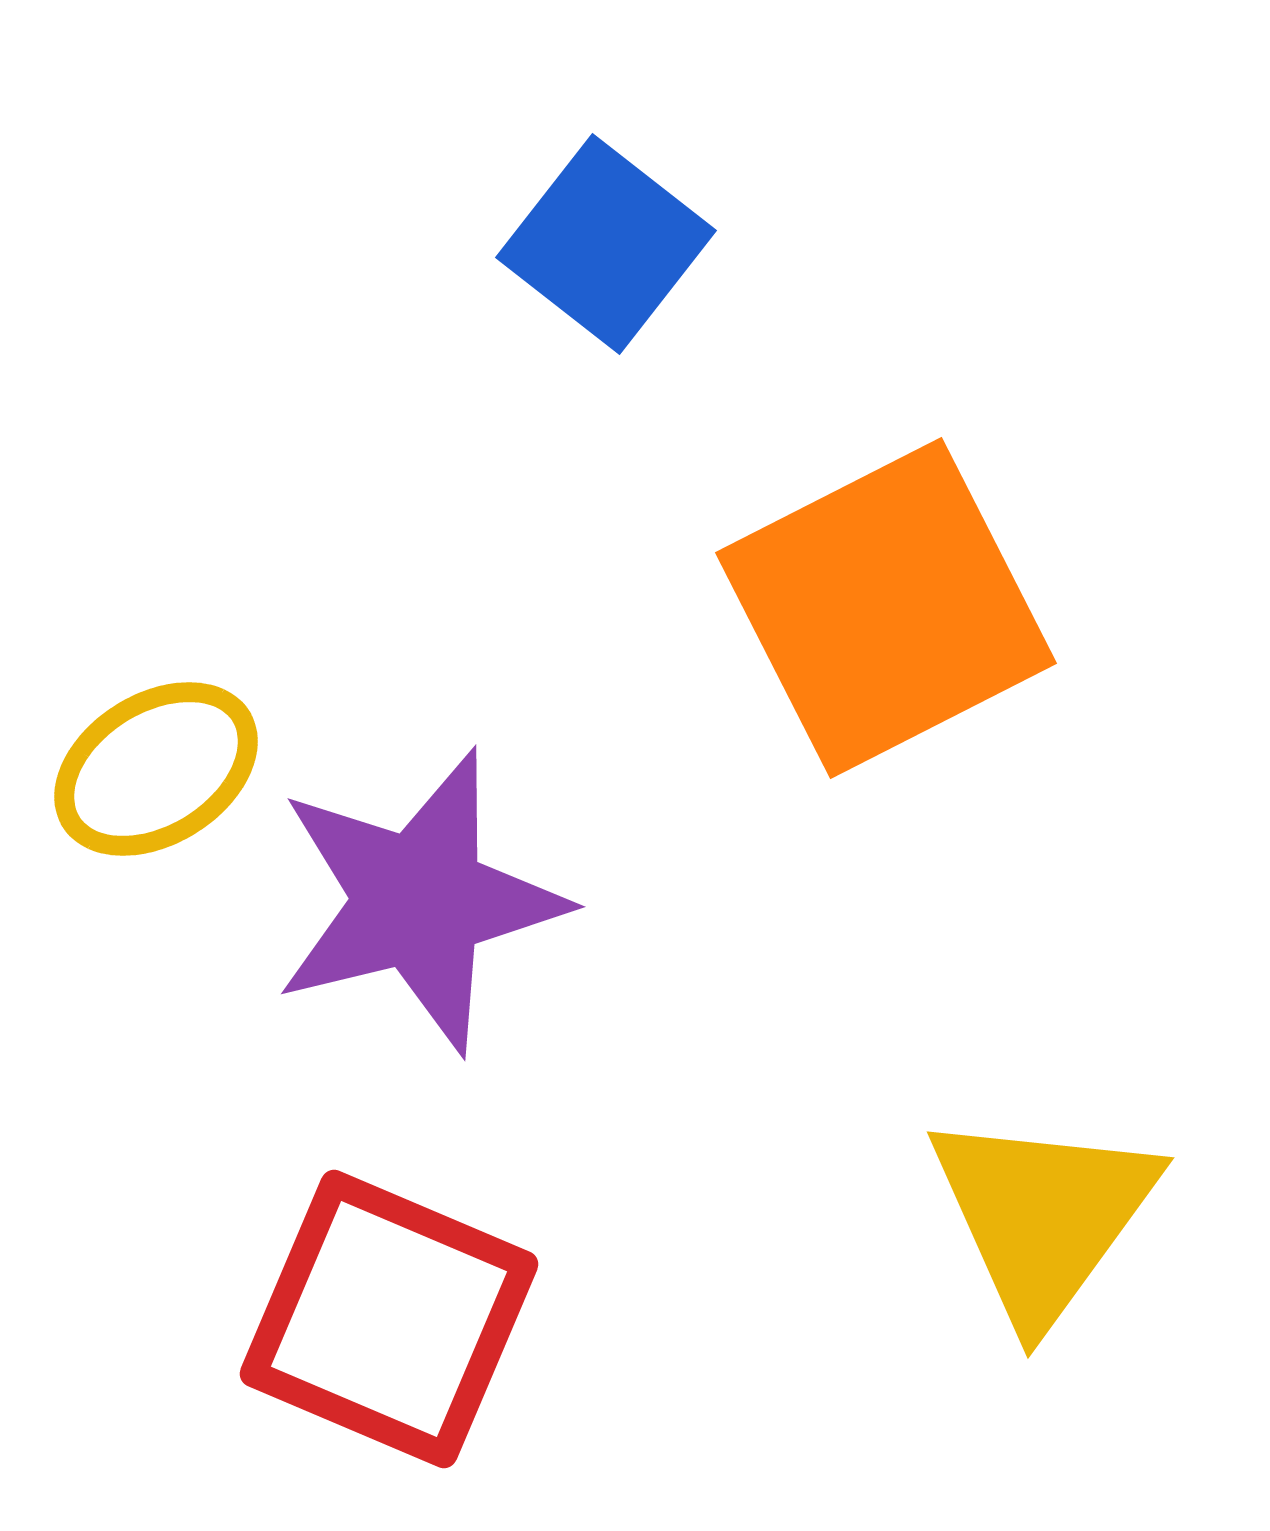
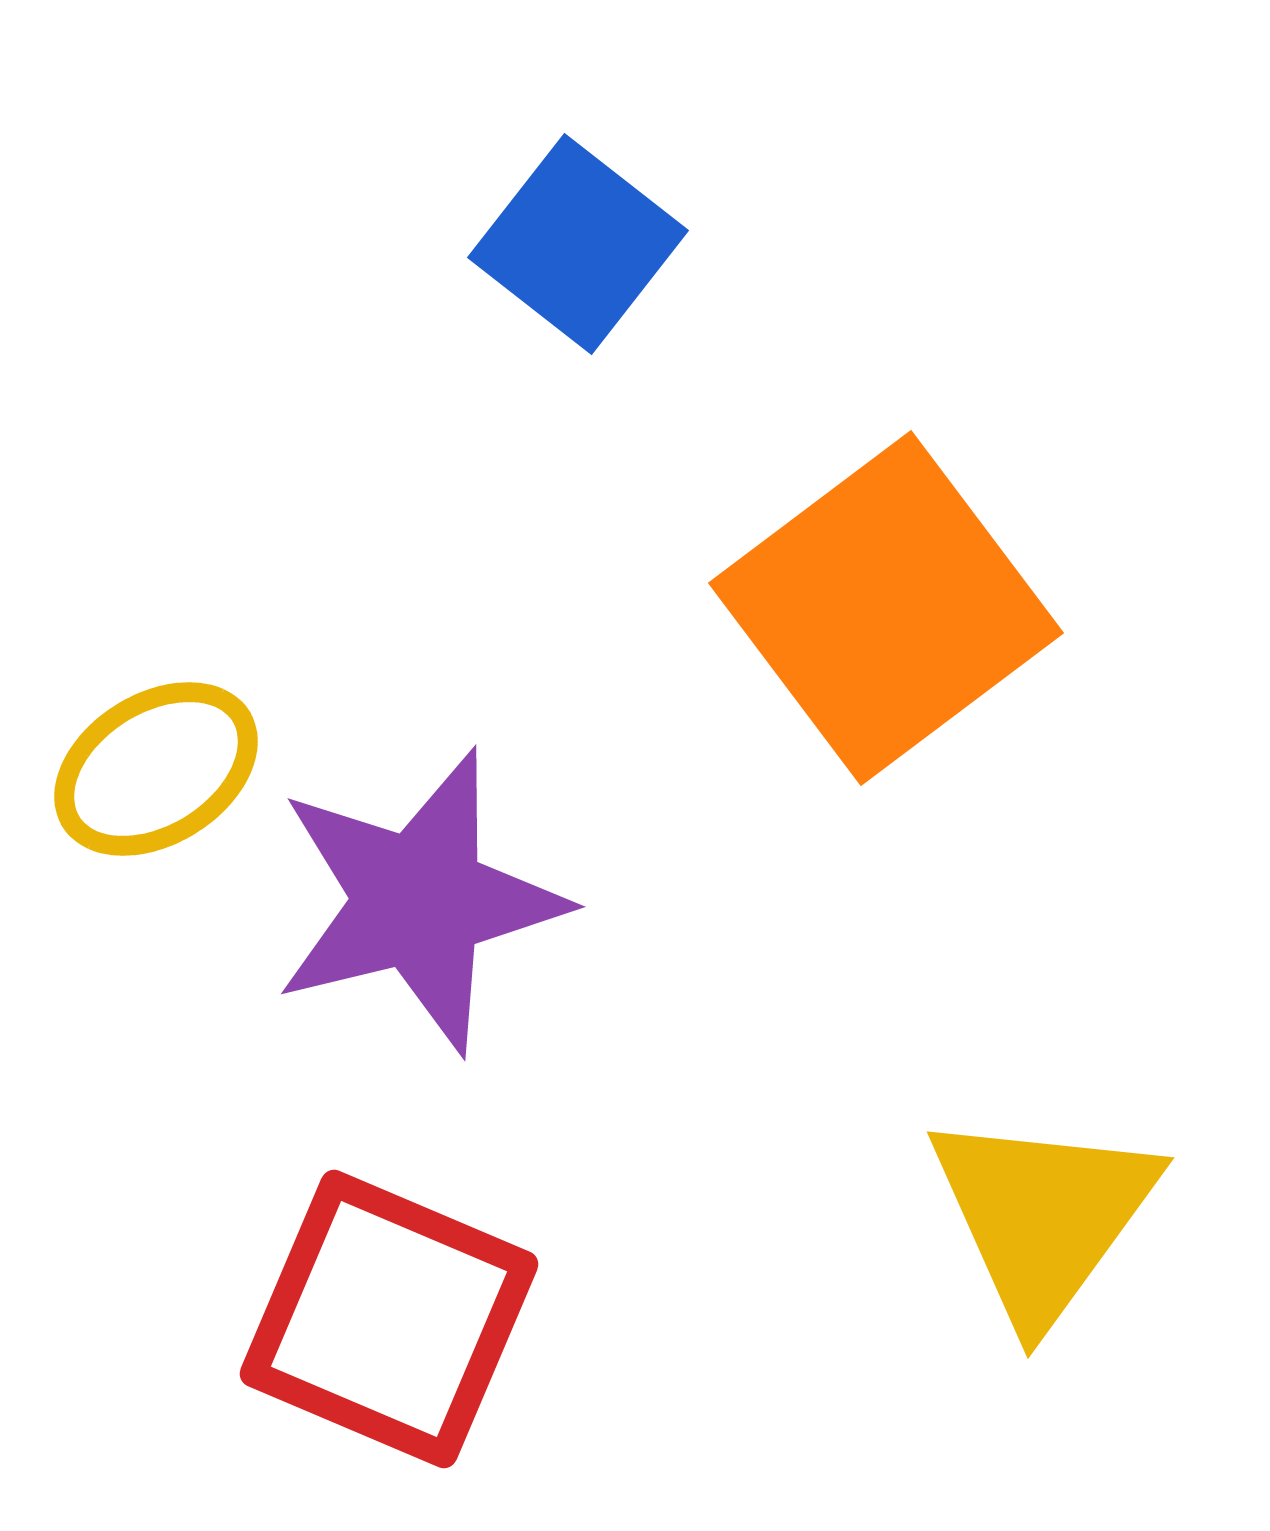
blue square: moved 28 px left
orange square: rotated 10 degrees counterclockwise
